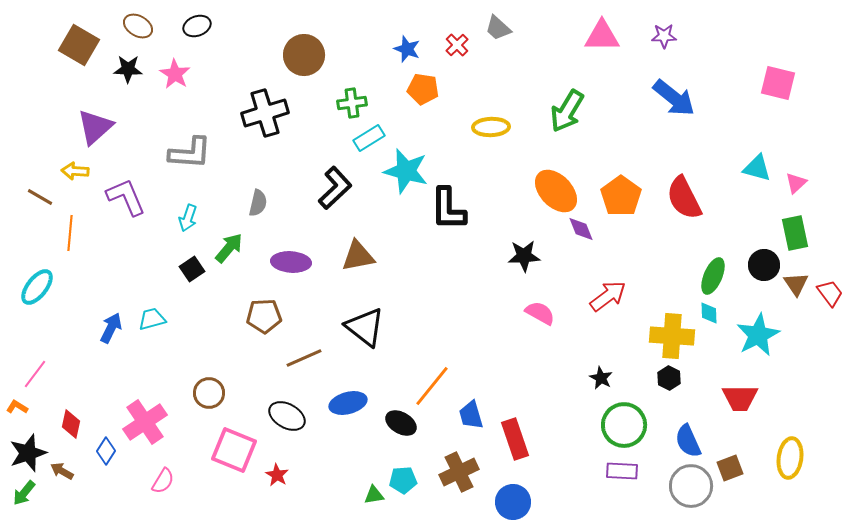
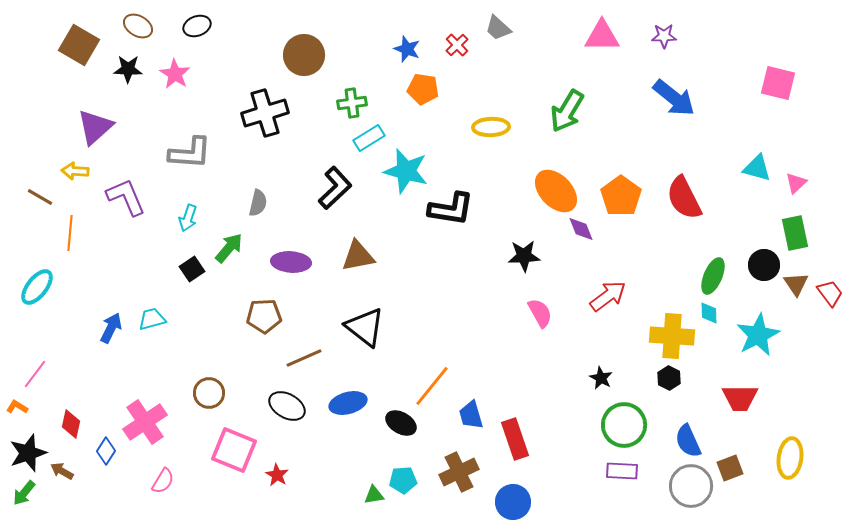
black L-shape at (448, 209): moved 3 px right; rotated 81 degrees counterclockwise
pink semicircle at (540, 313): rotated 32 degrees clockwise
black ellipse at (287, 416): moved 10 px up
